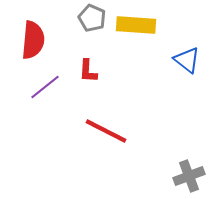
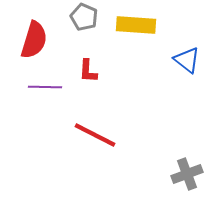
gray pentagon: moved 8 px left, 1 px up
red semicircle: moved 1 px right; rotated 12 degrees clockwise
purple line: rotated 40 degrees clockwise
red line: moved 11 px left, 4 px down
gray cross: moved 2 px left, 2 px up
